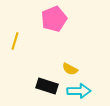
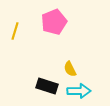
pink pentagon: moved 3 px down
yellow line: moved 10 px up
yellow semicircle: rotated 35 degrees clockwise
